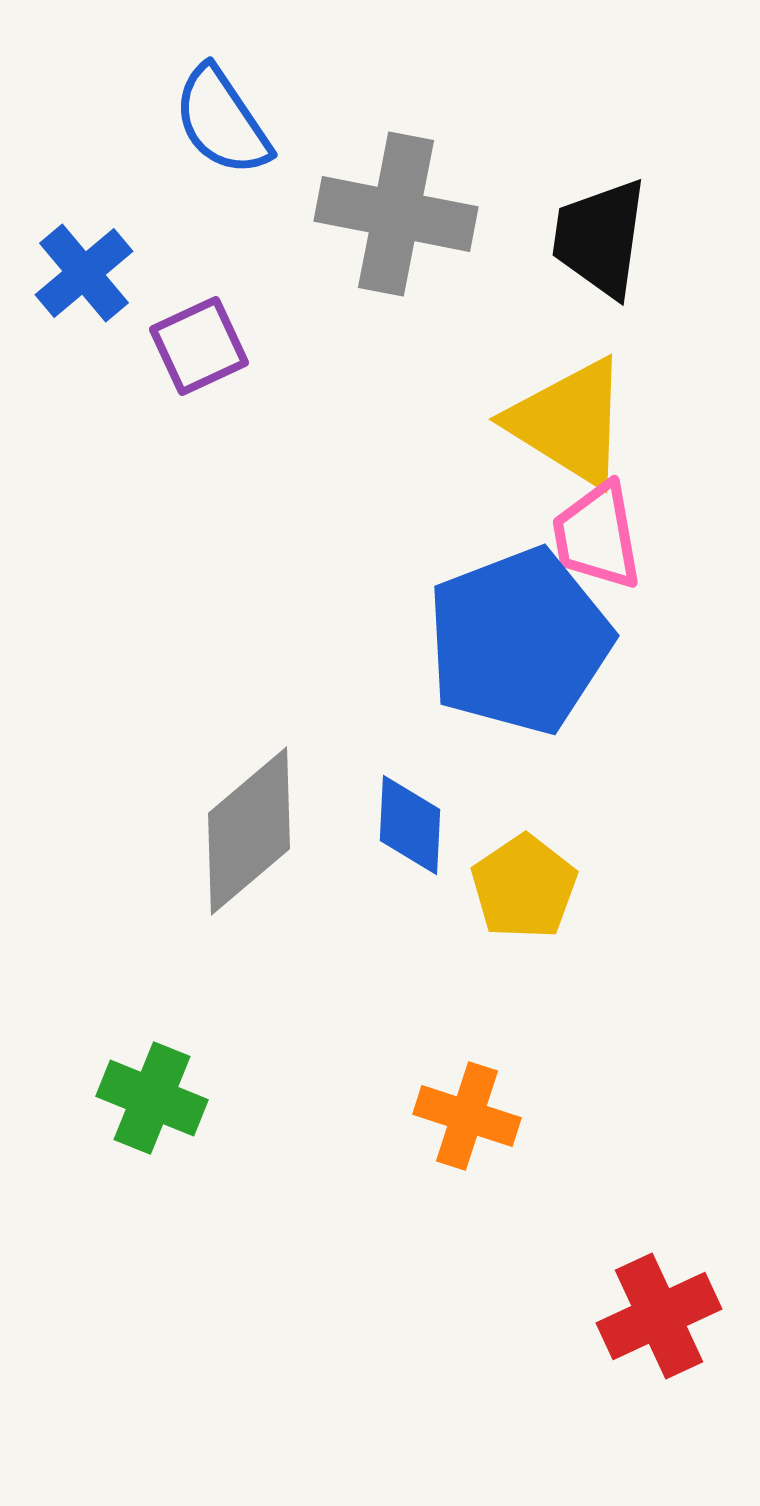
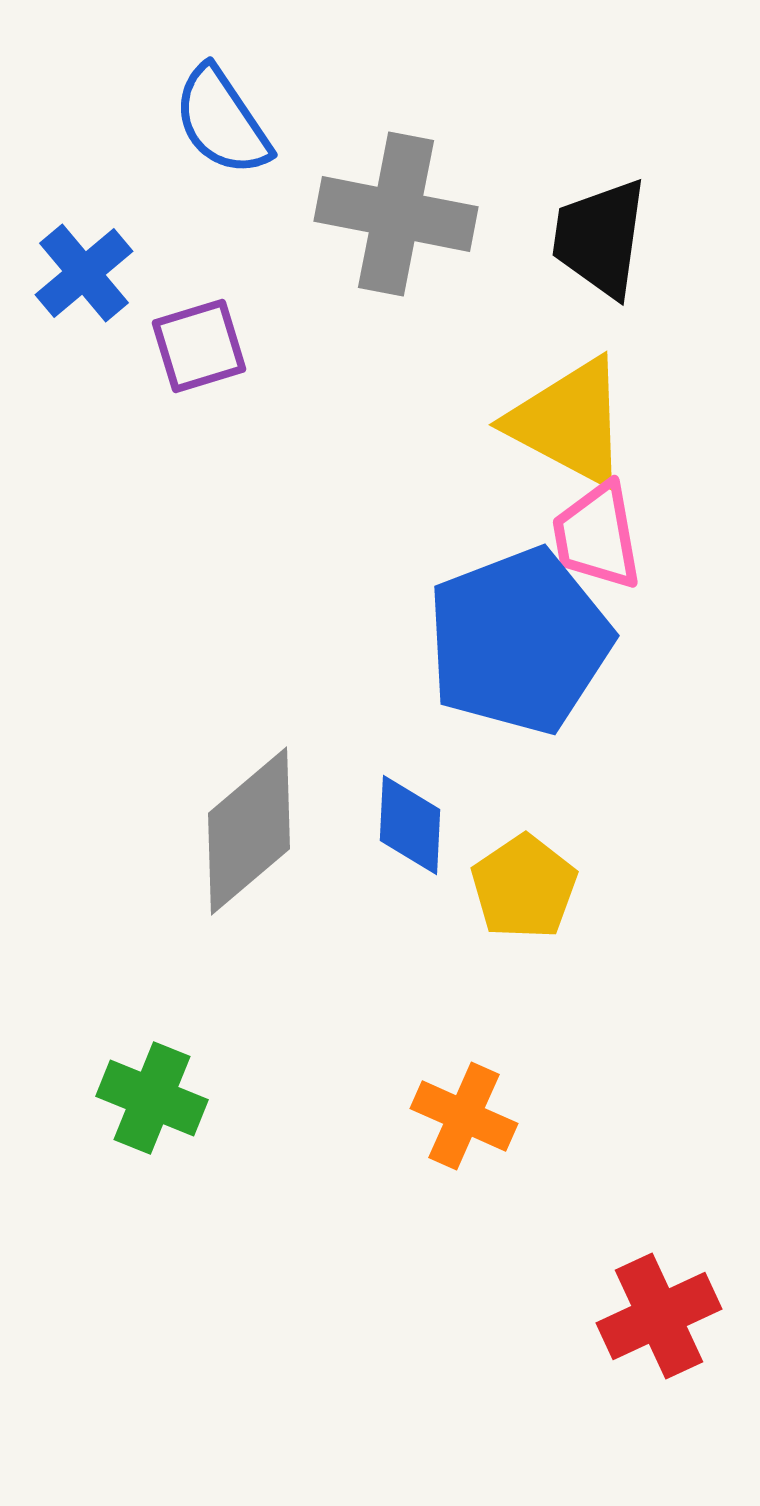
purple square: rotated 8 degrees clockwise
yellow triangle: rotated 4 degrees counterclockwise
orange cross: moved 3 px left; rotated 6 degrees clockwise
